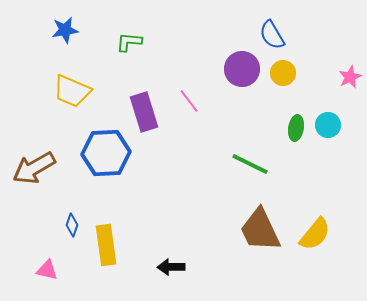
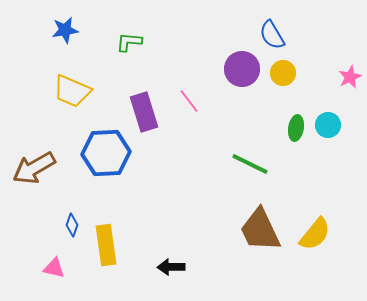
pink triangle: moved 7 px right, 2 px up
